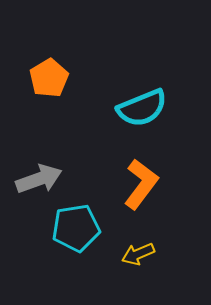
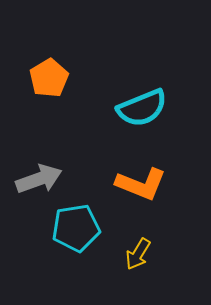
orange L-shape: rotated 75 degrees clockwise
yellow arrow: rotated 36 degrees counterclockwise
